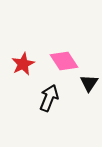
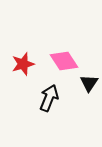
red star: rotated 10 degrees clockwise
